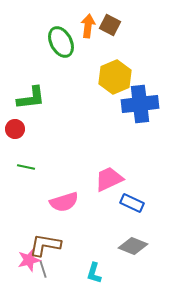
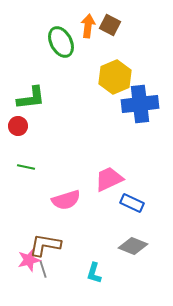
red circle: moved 3 px right, 3 px up
pink semicircle: moved 2 px right, 2 px up
